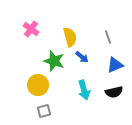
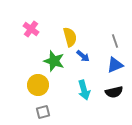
gray line: moved 7 px right, 4 px down
blue arrow: moved 1 px right, 1 px up
gray square: moved 1 px left, 1 px down
